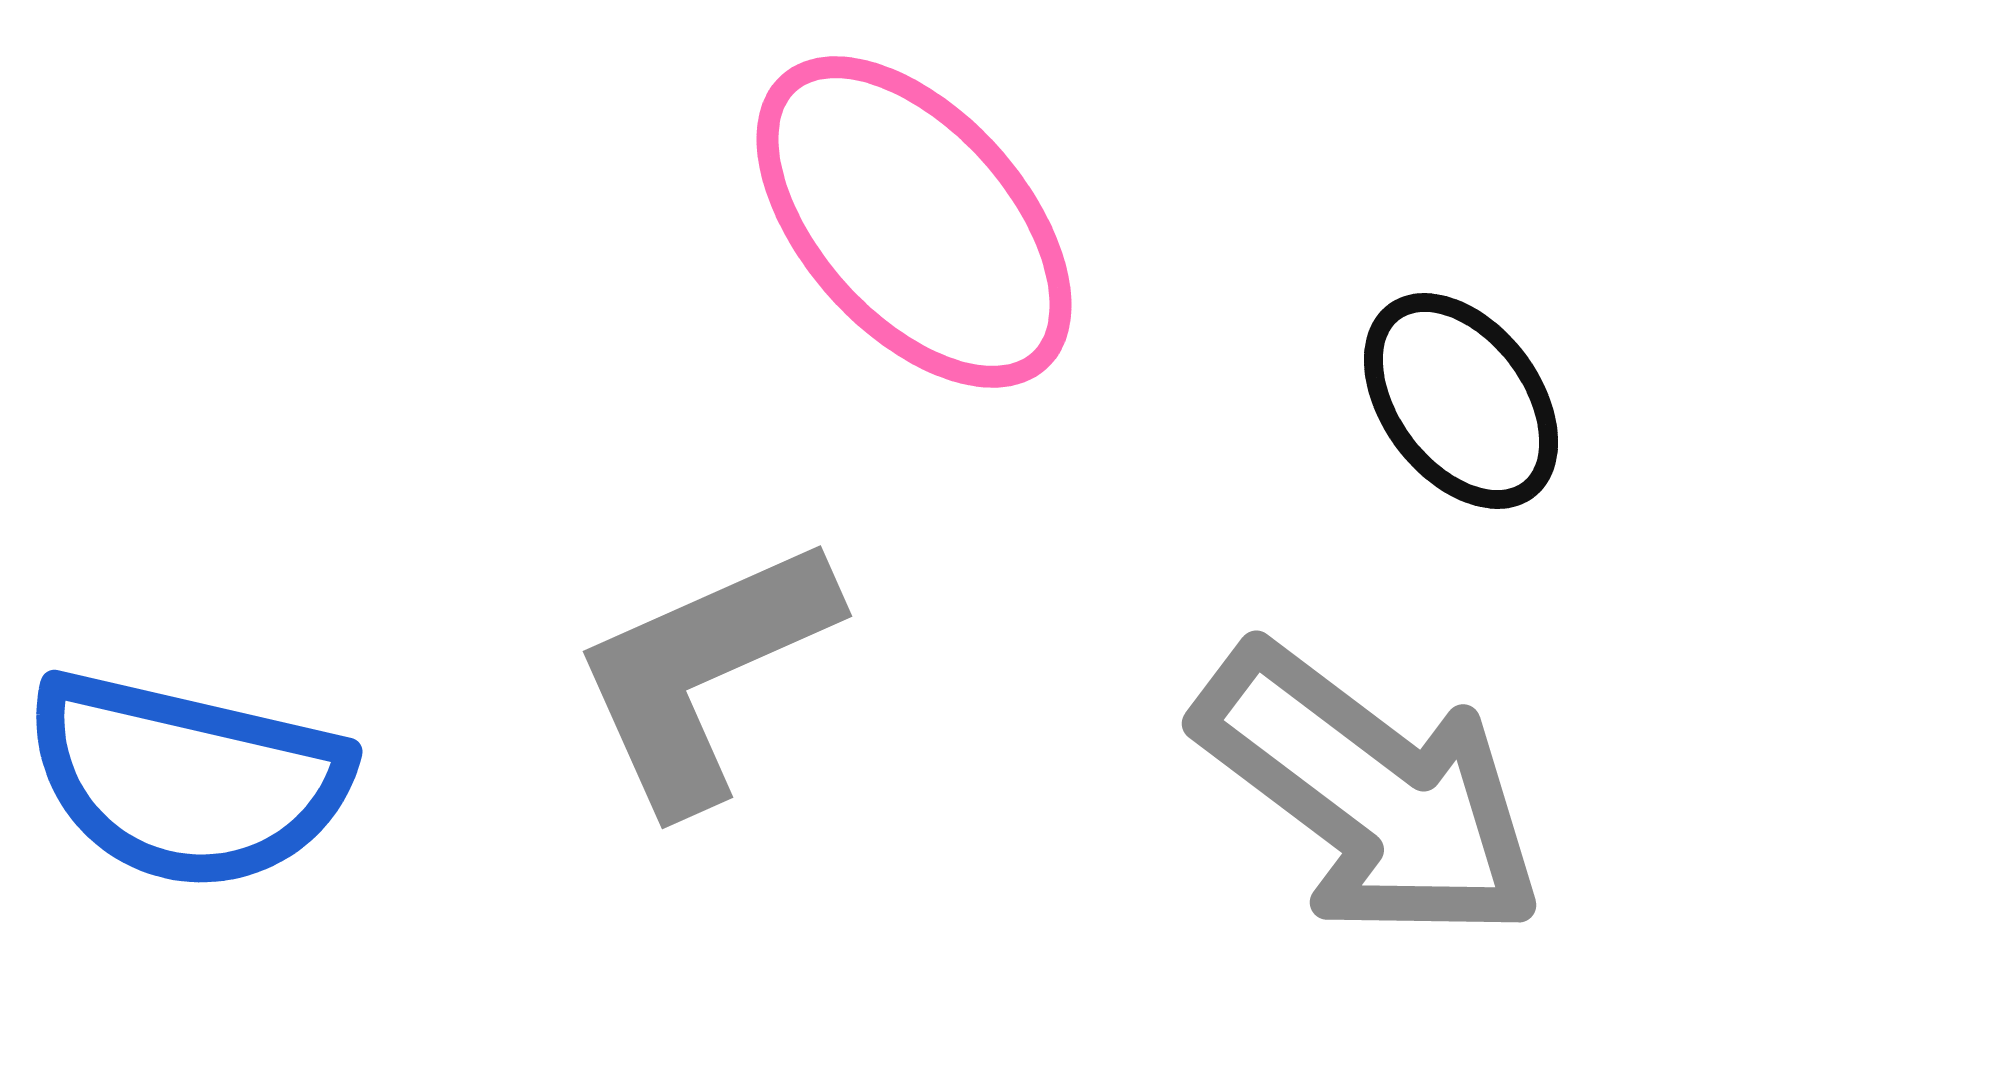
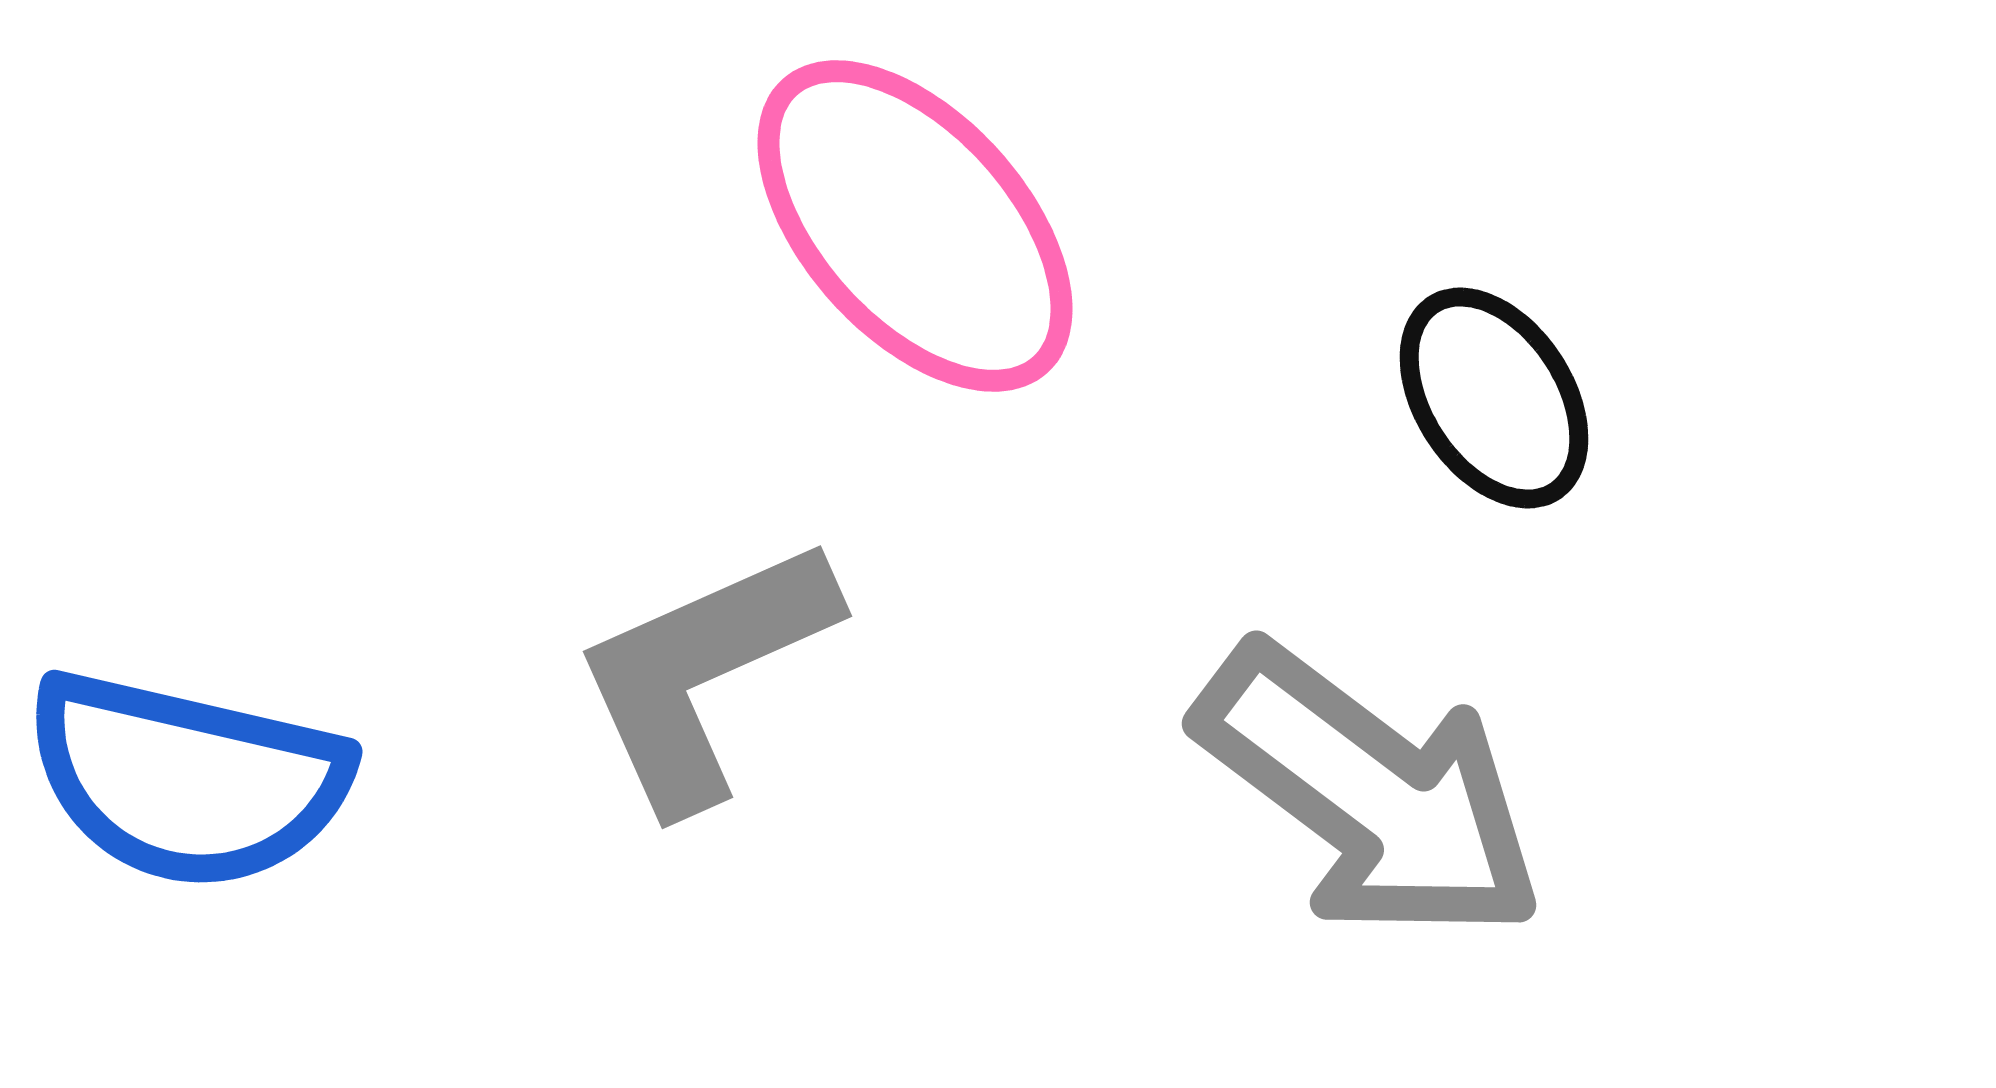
pink ellipse: moved 1 px right, 4 px down
black ellipse: moved 33 px right, 3 px up; rotated 4 degrees clockwise
